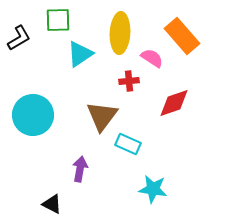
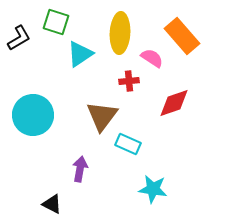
green square: moved 2 px left, 2 px down; rotated 20 degrees clockwise
